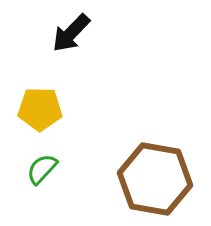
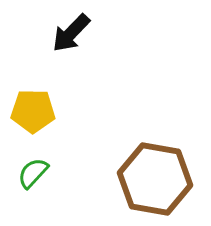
yellow pentagon: moved 7 px left, 2 px down
green semicircle: moved 9 px left, 4 px down
